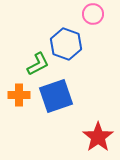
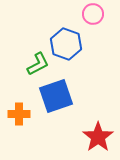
orange cross: moved 19 px down
